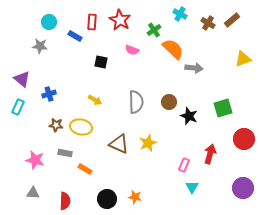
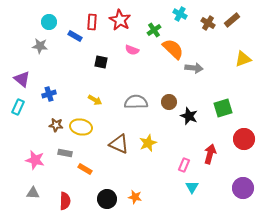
gray semicircle: rotated 90 degrees counterclockwise
